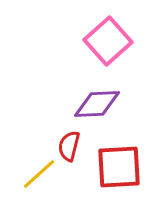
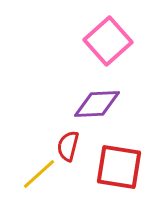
red semicircle: moved 1 px left
red square: rotated 12 degrees clockwise
